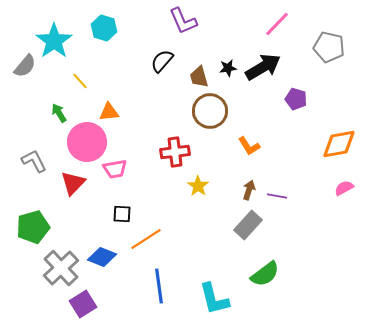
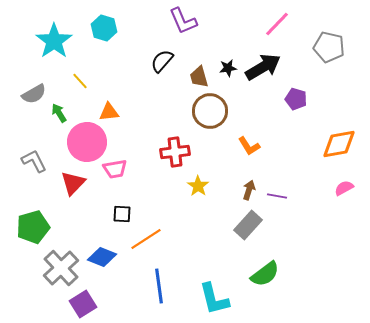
gray semicircle: moved 9 px right, 28 px down; rotated 20 degrees clockwise
